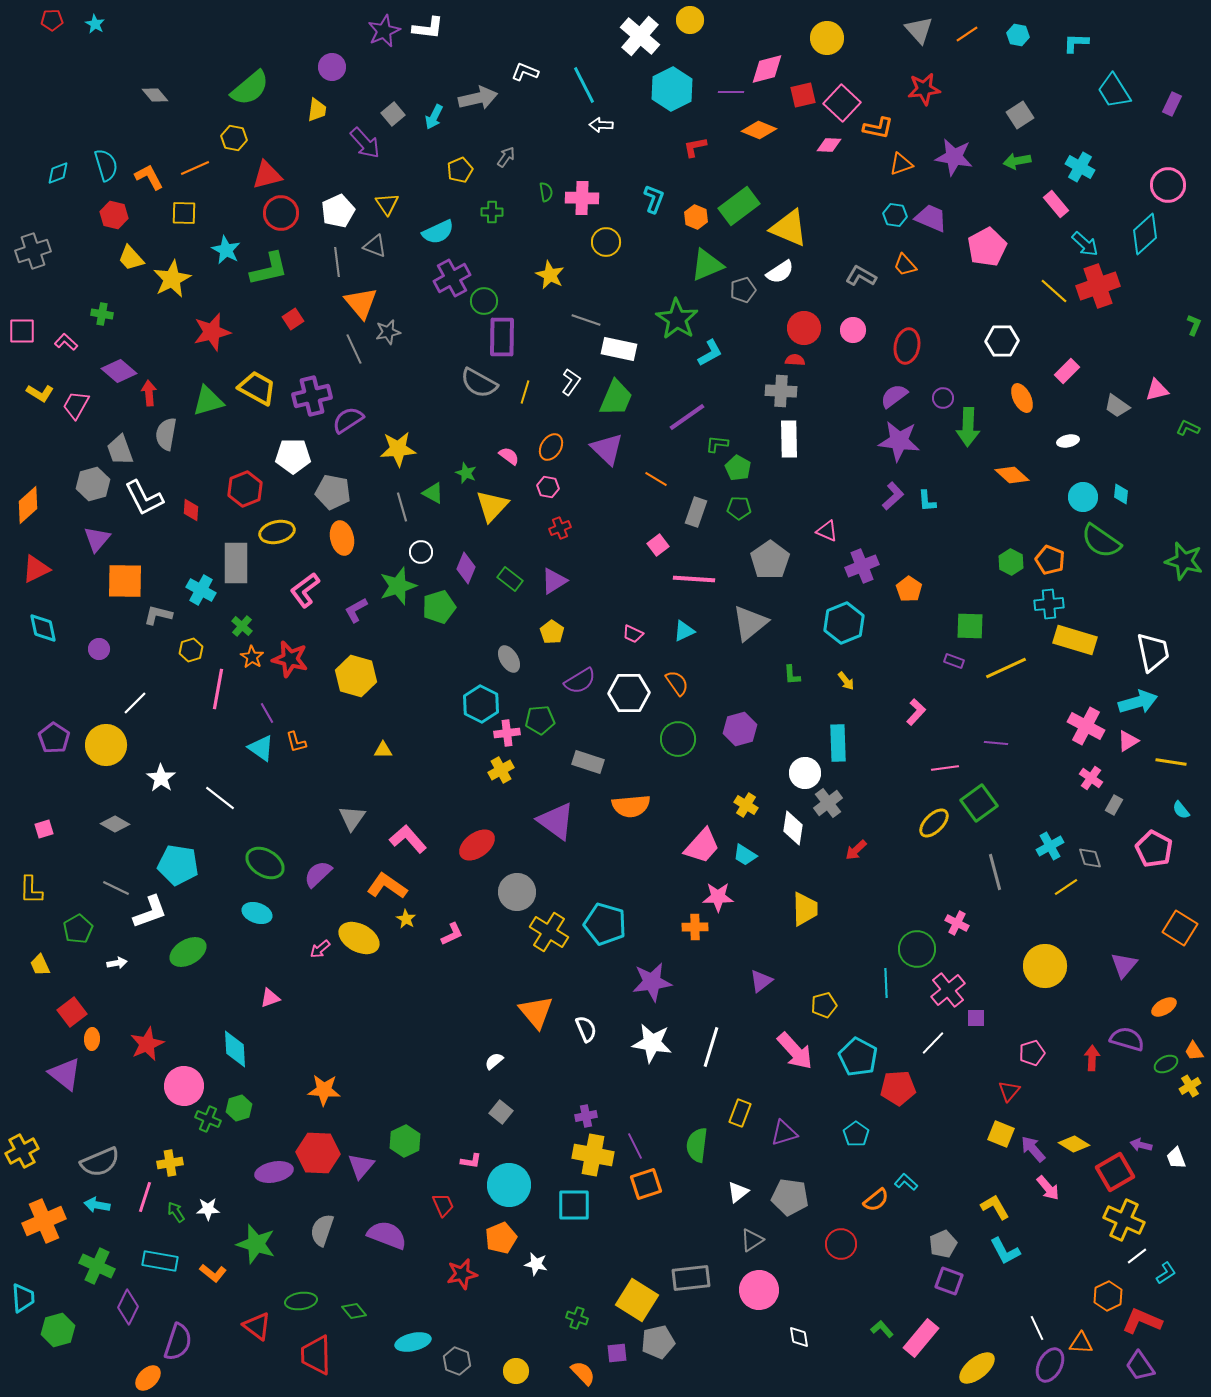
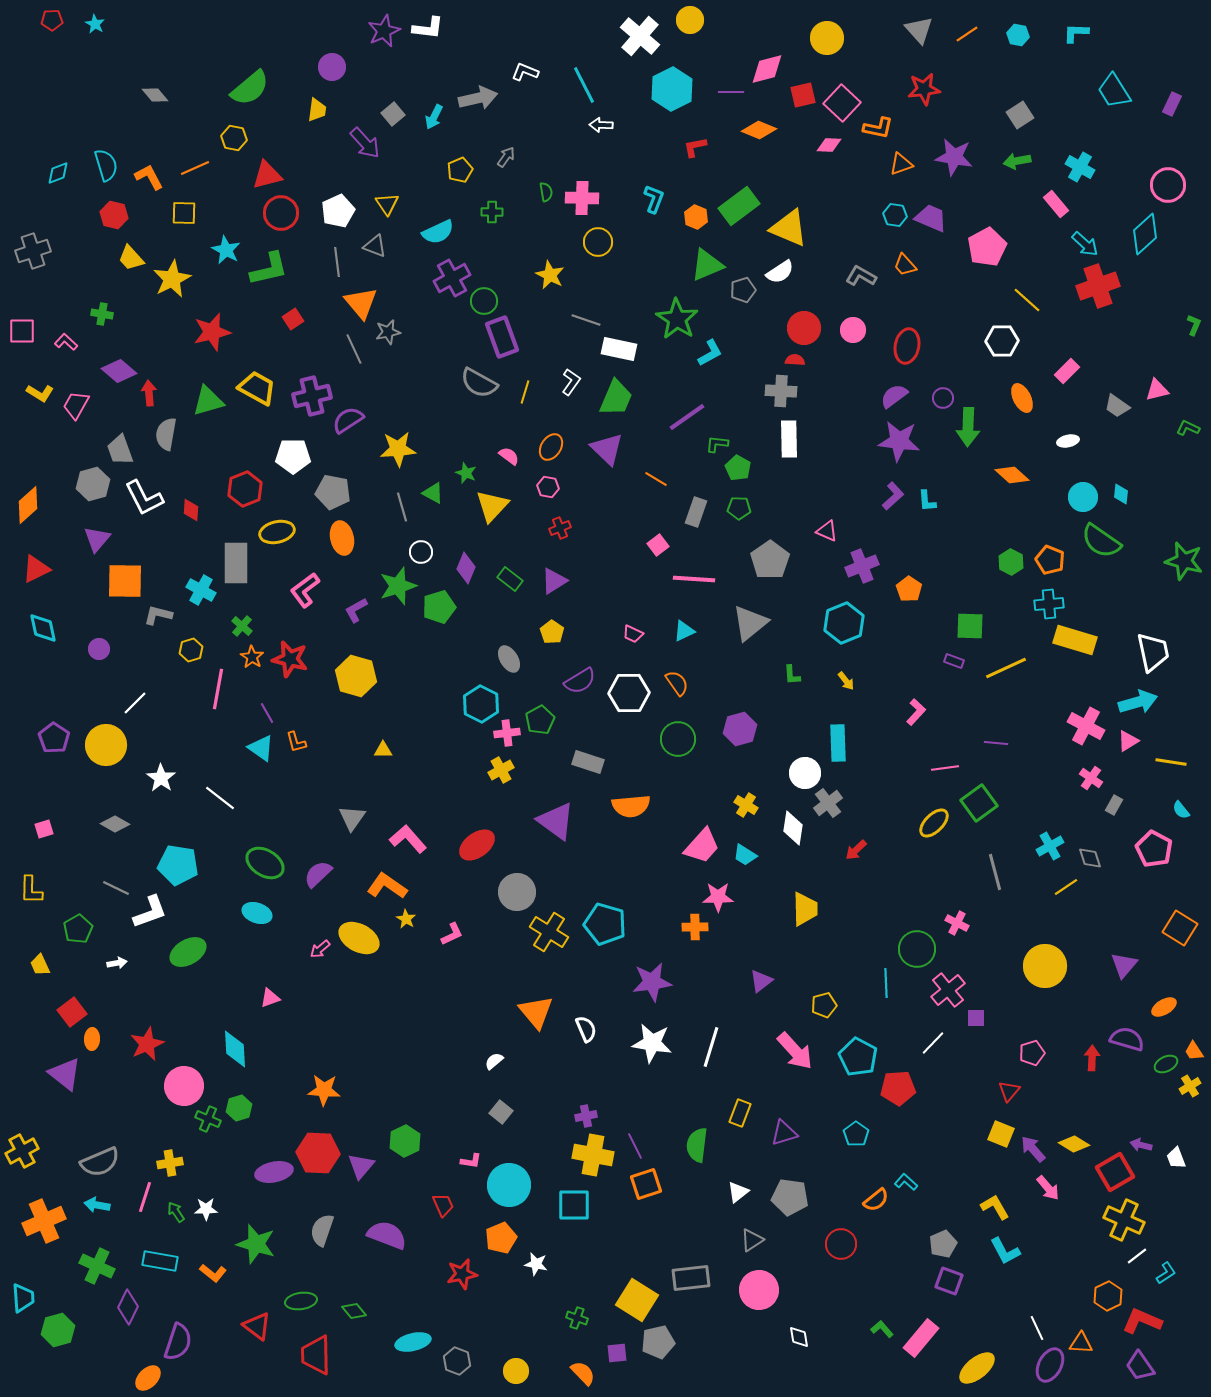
cyan L-shape at (1076, 43): moved 10 px up
yellow circle at (606, 242): moved 8 px left
yellow line at (1054, 291): moved 27 px left, 9 px down
purple rectangle at (502, 337): rotated 21 degrees counterclockwise
green pentagon at (540, 720): rotated 24 degrees counterclockwise
white star at (208, 1209): moved 2 px left
